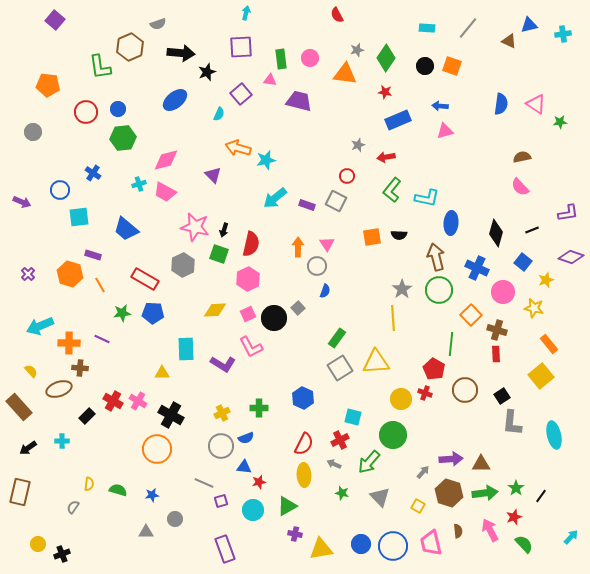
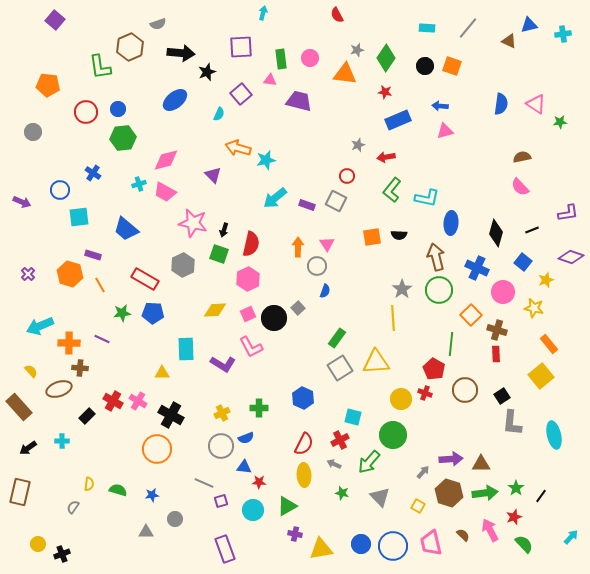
cyan arrow at (246, 13): moved 17 px right
pink star at (195, 227): moved 2 px left, 4 px up
red star at (259, 482): rotated 16 degrees clockwise
brown semicircle at (458, 531): moved 5 px right, 4 px down; rotated 40 degrees counterclockwise
